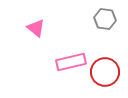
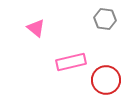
red circle: moved 1 px right, 8 px down
